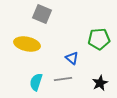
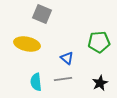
green pentagon: moved 3 px down
blue triangle: moved 5 px left
cyan semicircle: rotated 24 degrees counterclockwise
